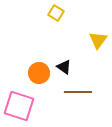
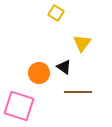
yellow triangle: moved 16 px left, 3 px down
